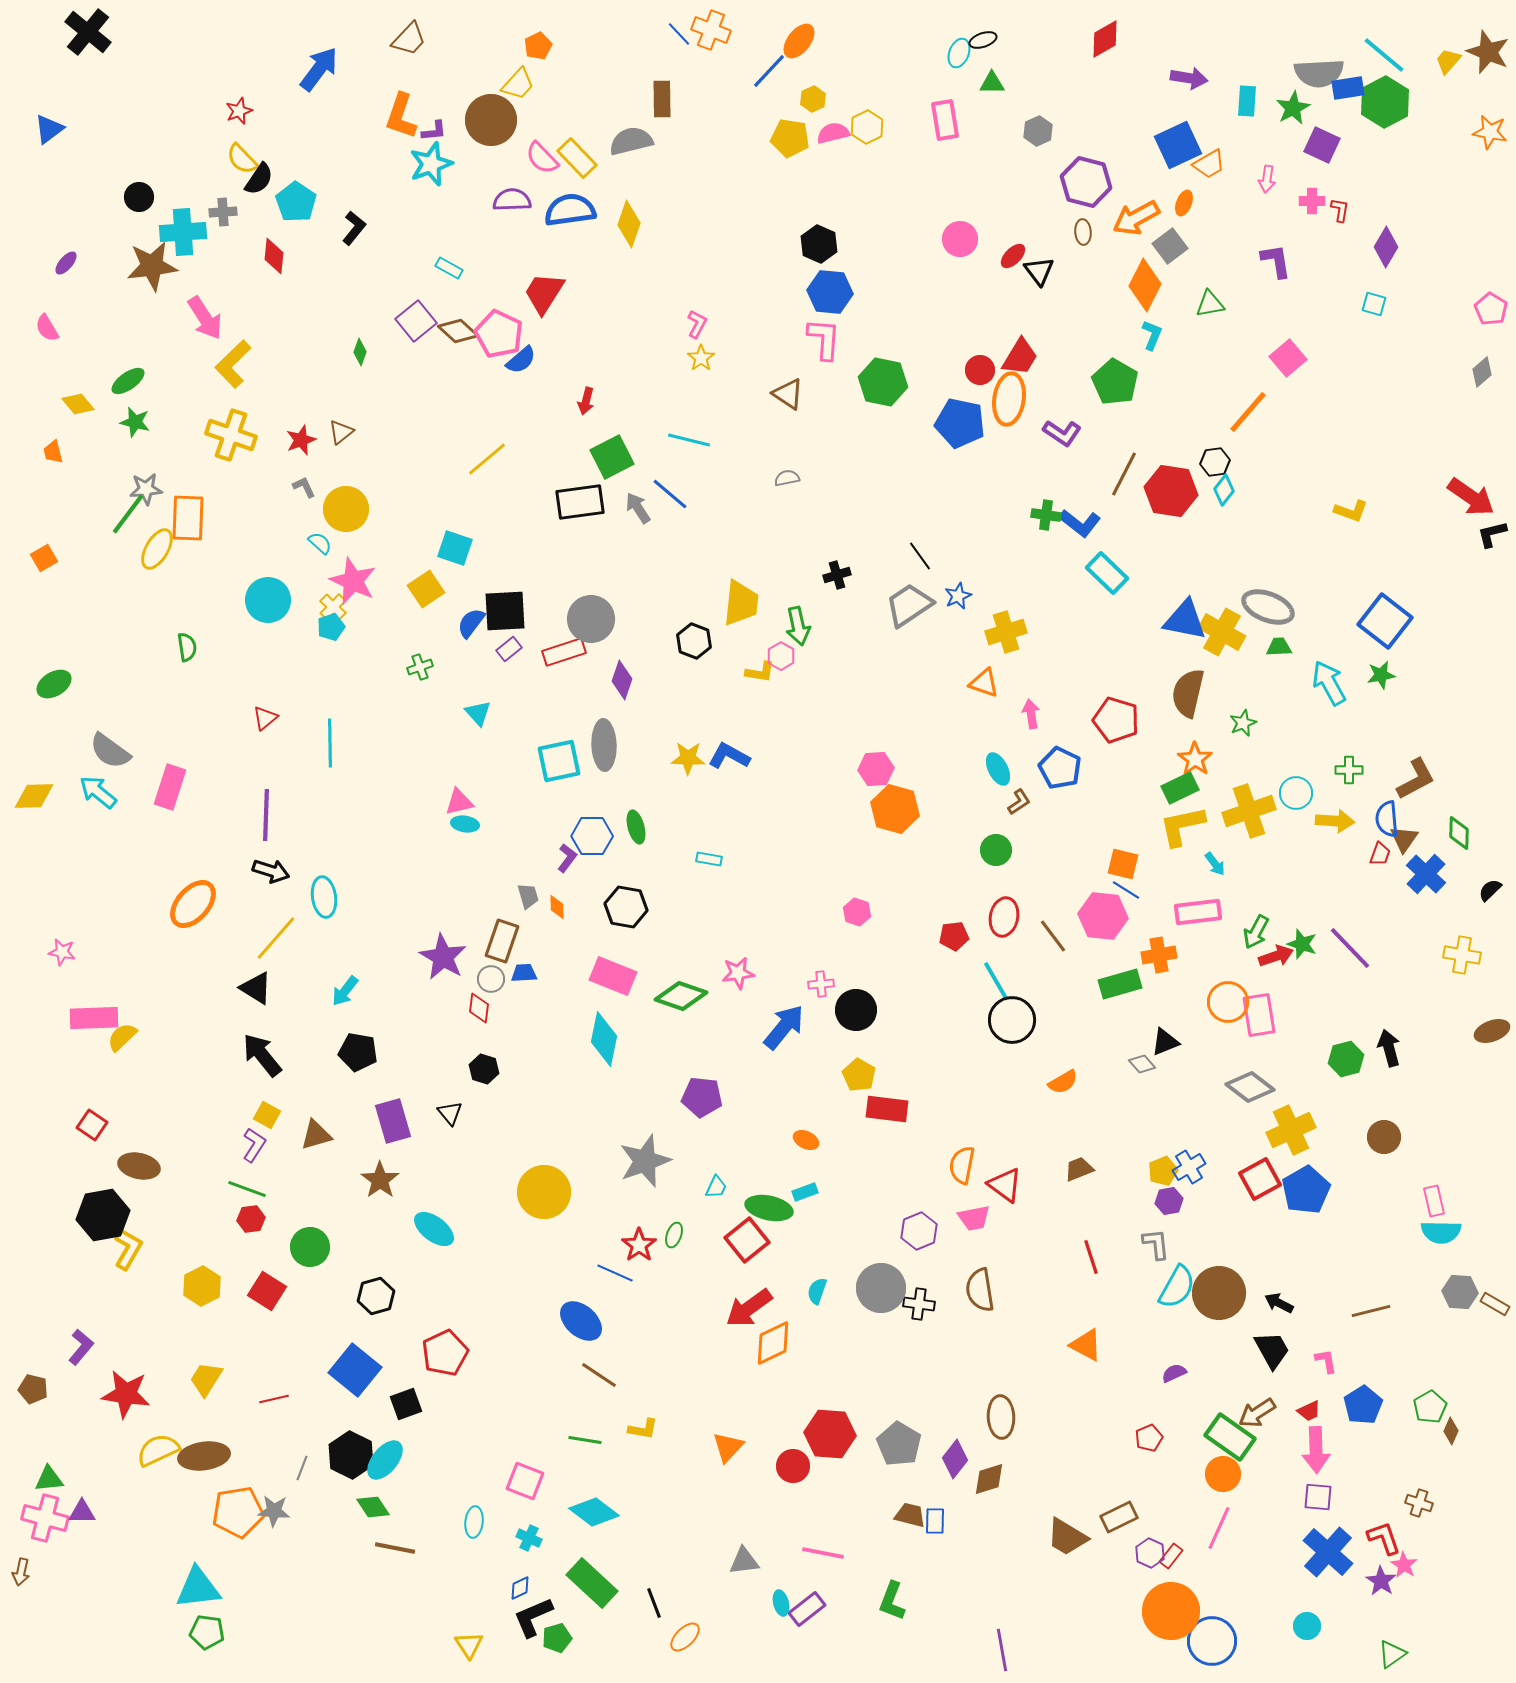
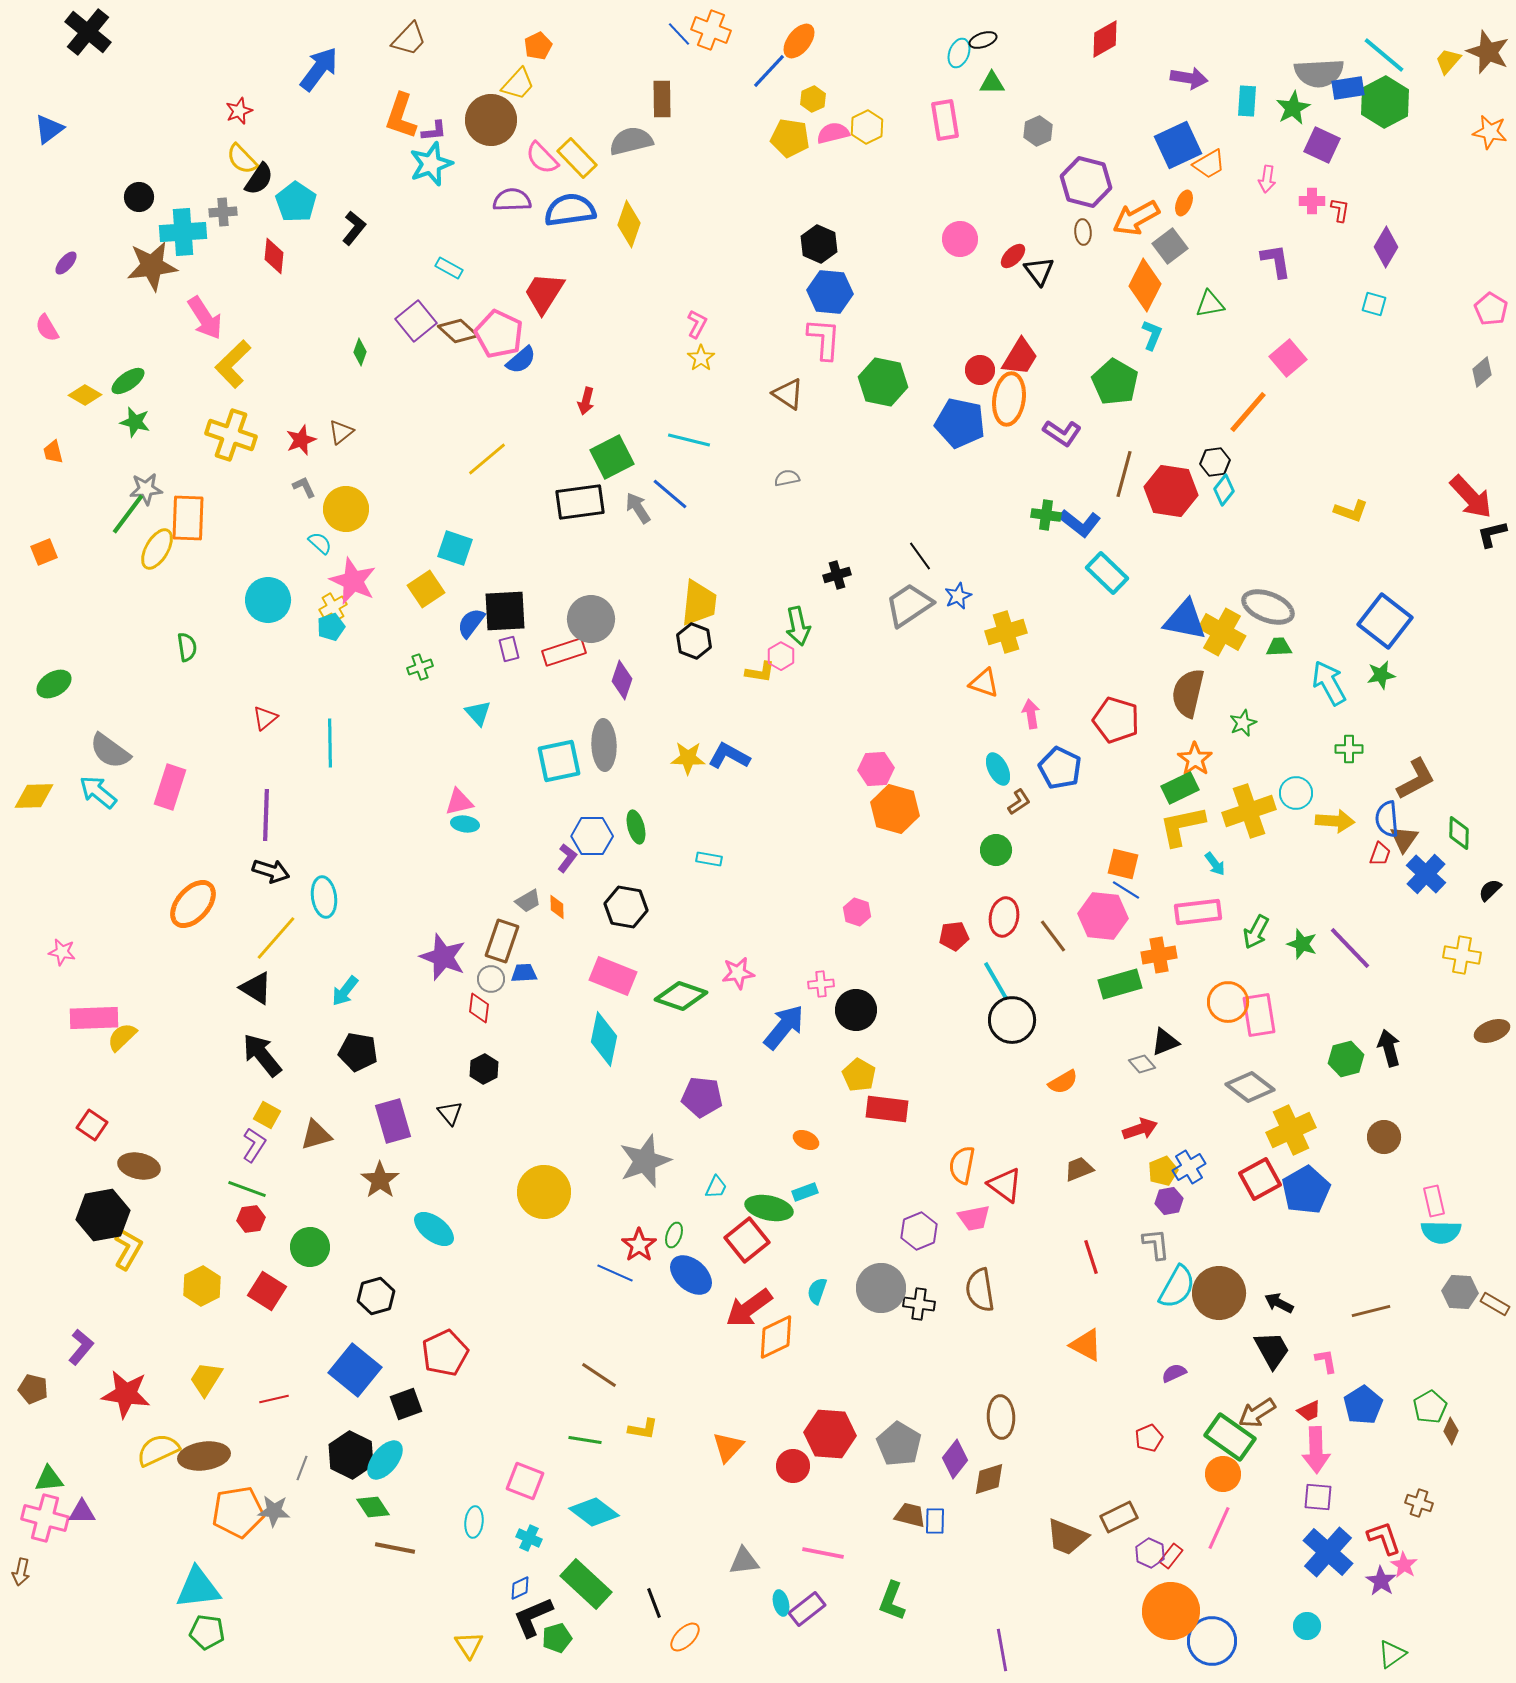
yellow diamond at (78, 404): moved 7 px right, 9 px up; rotated 20 degrees counterclockwise
brown line at (1124, 474): rotated 12 degrees counterclockwise
red arrow at (1471, 497): rotated 12 degrees clockwise
orange square at (44, 558): moved 6 px up; rotated 8 degrees clockwise
yellow trapezoid at (741, 603): moved 42 px left
yellow cross at (333, 607): rotated 16 degrees clockwise
purple rectangle at (509, 649): rotated 65 degrees counterclockwise
green cross at (1349, 770): moved 21 px up
gray trapezoid at (528, 896): moved 5 px down; rotated 76 degrees clockwise
red arrow at (1276, 956): moved 136 px left, 173 px down
purple star at (443, 957): rotated 9 degrees counterclockwise
black hexagon at (484, 1069): rotated 16 degrees clockwise
blue ellipse at (581, 1321): moved 110 px right, 46 px up
orange diamond at (773, 1343): moved 3 px right, 6 px up
brown trapezoid at (1067, 1537): rotated 9 degrees counterclockwise
green rectangle at (592, 1583): moved 6 px left, 1 px down
